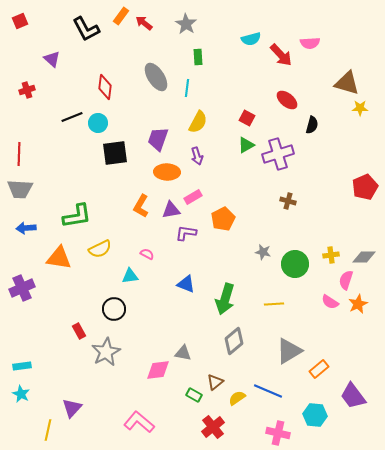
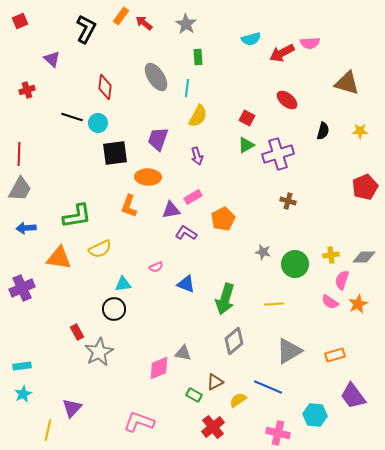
black L-shape at (86, 29): rotated 124 degrees counterclockwise
red arrow at (281, 55): moved 1 px right, 2 px up; rotated 105 degrees clockwise
yellow star at (360, 108): moved 23 px down
black line at (72, 117): rotated 40 degrees clockwise
yellow semicircle at (198, 122): moved 6 px up
black semicircle at (312, 125): moved 11 px right, 6 px down
orange ellipse at (167, 172): moved 19 px left, 5 px down
gray trapezoid at (20, 189): rotated 64 degrees counterclockwise
orange L-shape at (141, 206): moved 12 px left; rotated 10 degrees counterclockwise
purple L-shape at (186, 233): rotated 25 degrees clockwise
pink semicircle at (147, 254): moved 9 px right, 13 px down; rotated 128 degrees clockwise
cyan triangle at (130, 276): moved 7 px left, 8 px down
pink semicircle at (346, 280): moved 4 px left
red rectangle at (79, 331): moved 2 px left, 1 px down
gray star at (106, 352): moved 7 px left
orange rectangle at (319, 369): moved 16 px right, 14 px up; rotated 24 degrees clockwise
pink diamond at (158, 370): moved 1 px right, 2 px up; rotated 15 degrees counterclockwise
brown triangle at (215, 382): rotated 12 degrees clockwise
blue line at (268, 391): moved 4 px up
cyan star at (21, 394): moved 2 px right; rotated 18 degrees clockwise
yellow semicircle at (237, 398): moved 1 px right, 2 px down
pink L-shape at (139, 422): rotated 20 degrees counterclockwise
